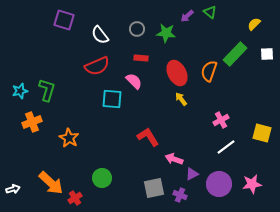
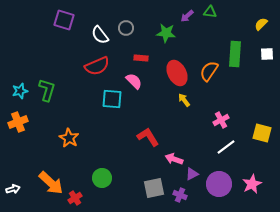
green triangle: rotated 32 degrees counterclockwise
yellow semicircle: moved 7 px right
gray circle: moved 11 px left, 1 px up
green rectangle: rotated 40 degrees counterclockwise
orange semicircle: rotated 15 degrees clockwise
yellow arrow: moved 3 px right, 1 px down
orange cross: moved 14 px left
pink star: rotated 18 degrees counterclockwise
